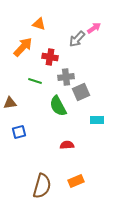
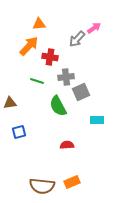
orange triangle: rotated 24 degrees counterclockwise
orange arrow: moved 6 px right, 1 px up
green line: moved 2 px right
orange rectangle: moved 4 px left, 1 px down
brown semicircle: rotated 80 degrees clockwise
